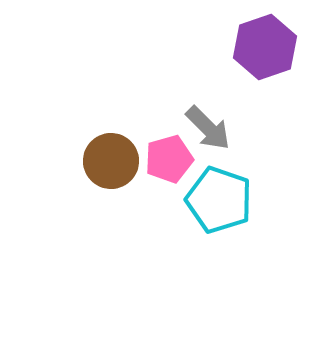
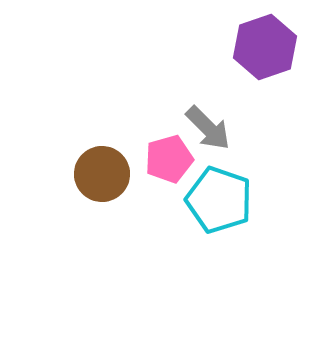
brown circle: moved 9 px left, 13 px down
